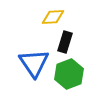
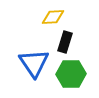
green hexagon: moved 2 px right; rotated 20 degrees clockwise
